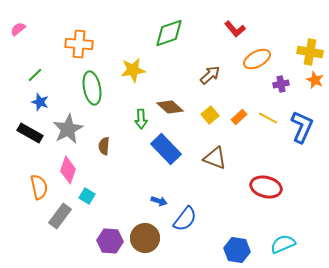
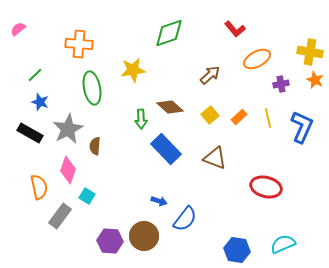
yellow line: rotated 48 degrees clockwise
brown semicircle: moved 9 px left
brown circle: moved 1 px left, 2 px up
